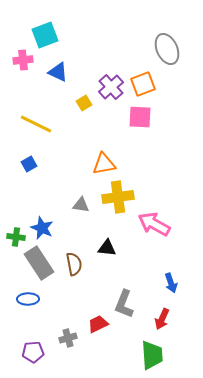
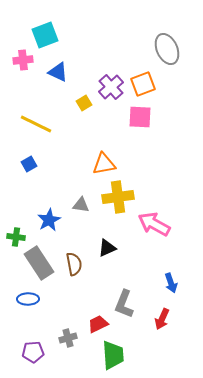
blue star: moved 7 px right, 8 px up; rotated 20 degrees clockwise
black triangle: rotated 30 degrees counterclockwise
green trapezoid: moved 39 px left
